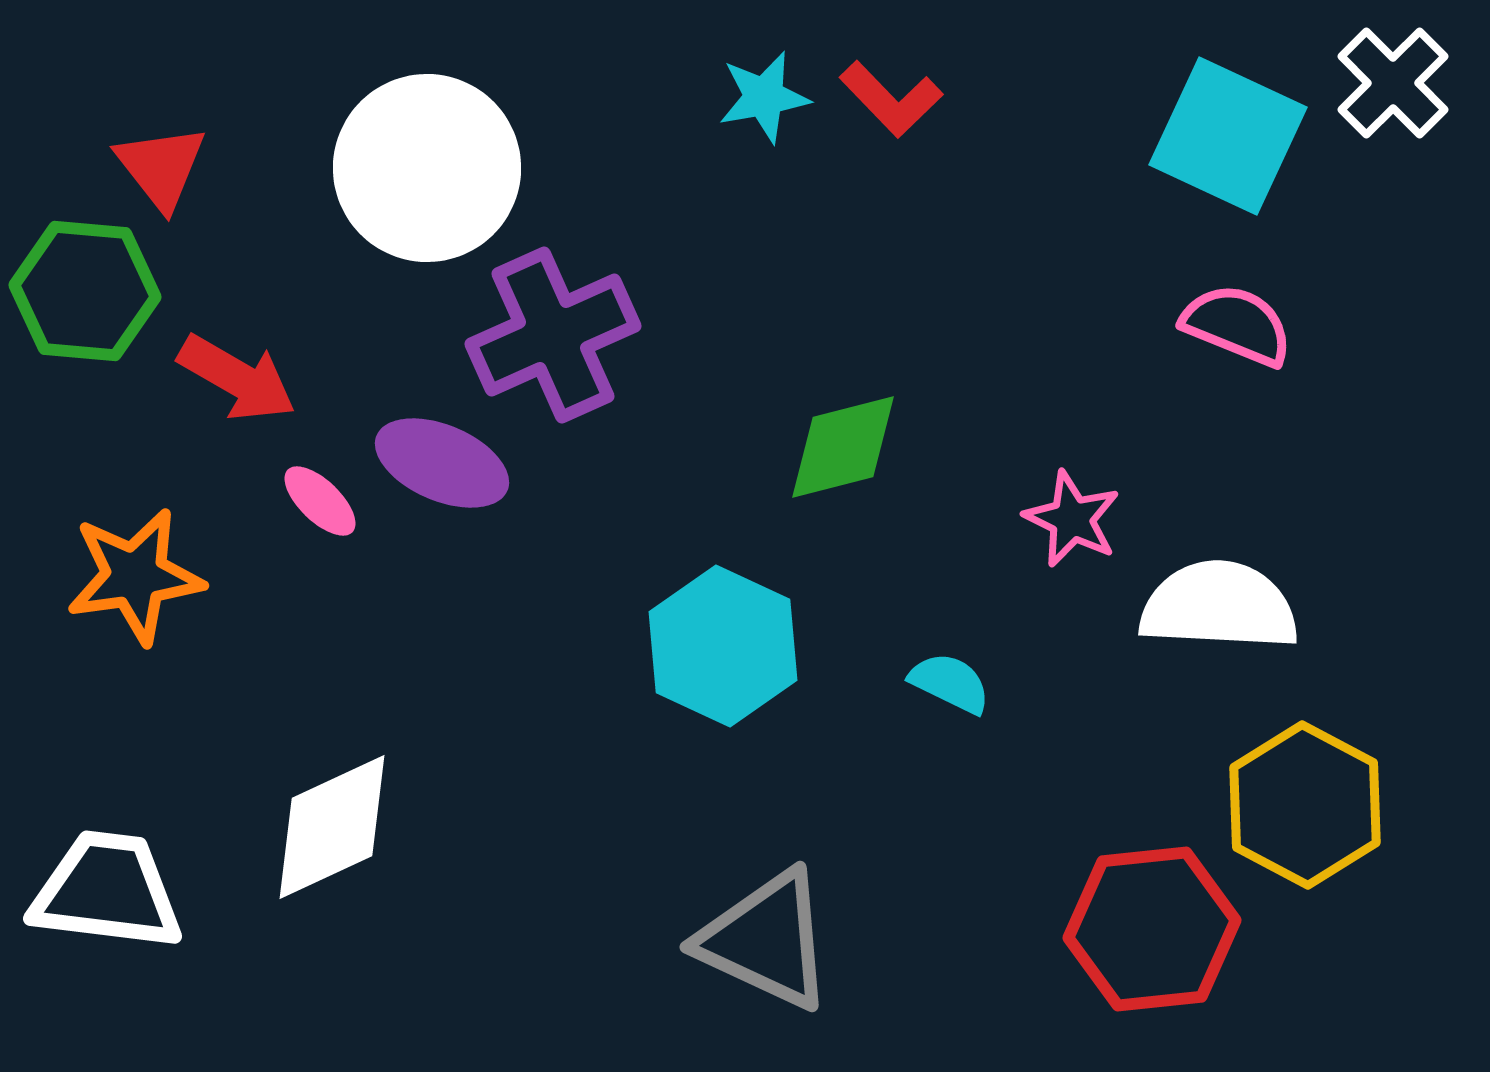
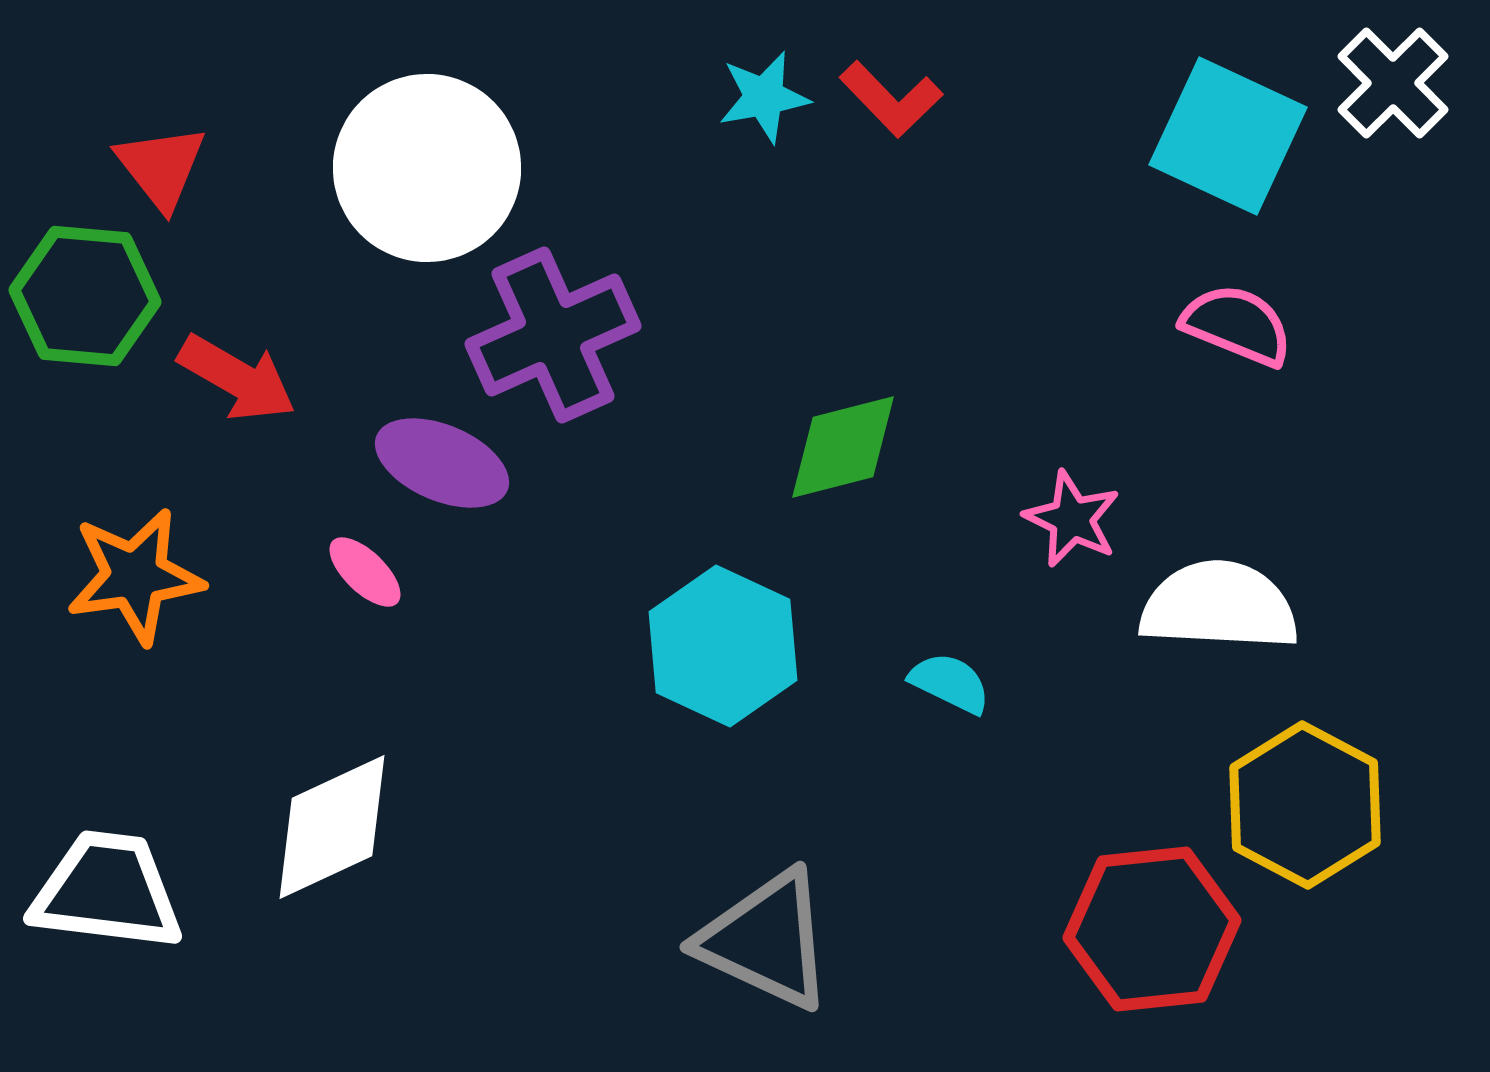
green hexagon: moved 5 px down
pink ellipse: moved 45 px right, 71 px down
